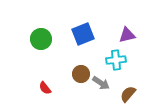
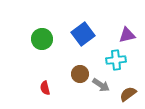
blue square: rotated 15 degrees counterclockwise
green circle: moved 1 px right
brown circle: moved 1 px left
gray arrow: moved 2 px down
red semicircle: rotated 24 degrees clockwise
brown semicircle: rotated 12 degrees clockwise
